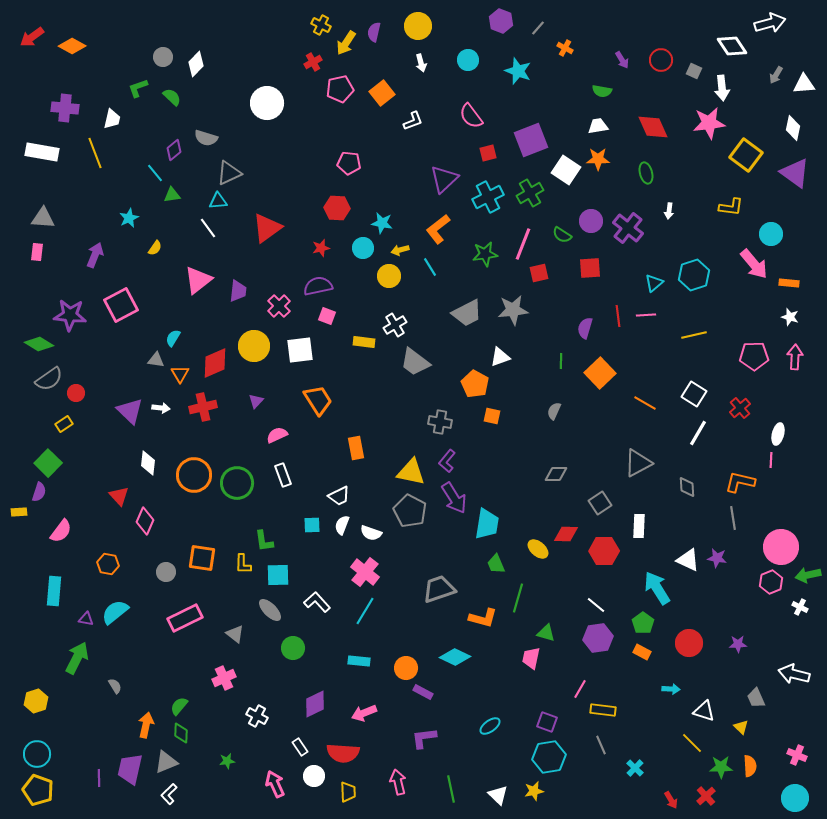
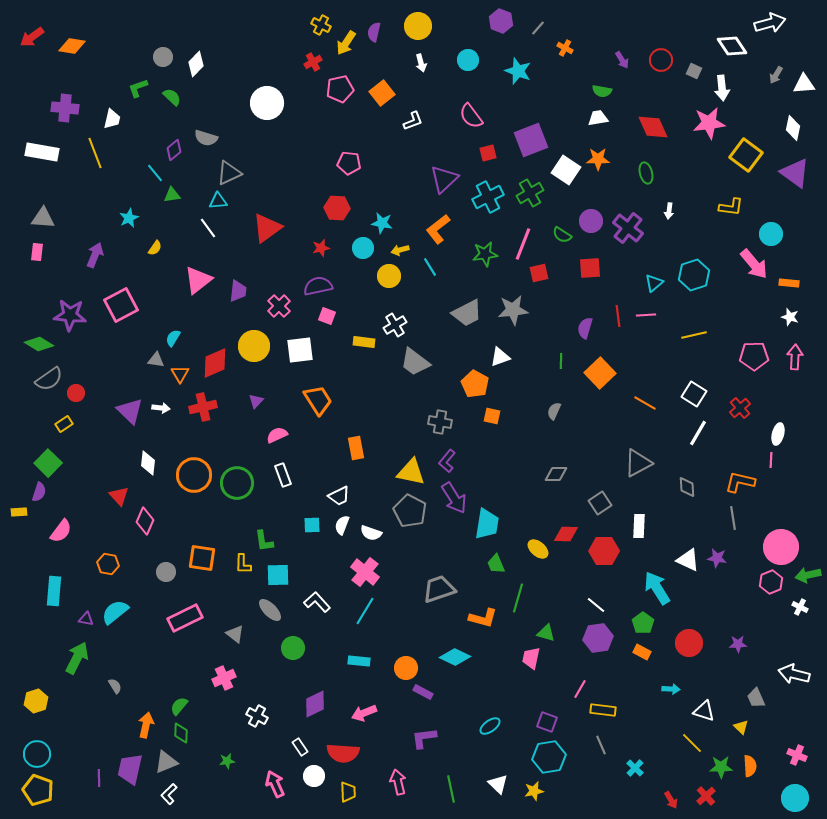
orange diamond at (72, 46): rotated 20 degrees counterclockwise
white trapezoid at (598, 126): moved 8 px up
white triangle at (498, 795): moved 11 px up
